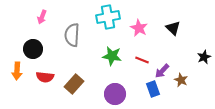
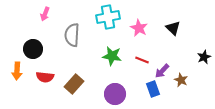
pink arrow: moved 3 px right, 3 px up
